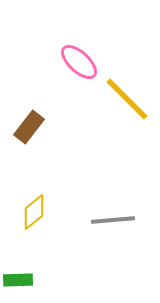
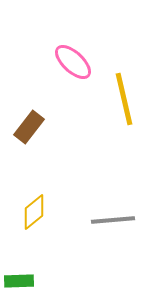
pink ellipse: moved 6 px left
yellow line: moved 3 px left; rotated 32 degrees clockwise
green rectangle: moved 1 px right, 1 px down
